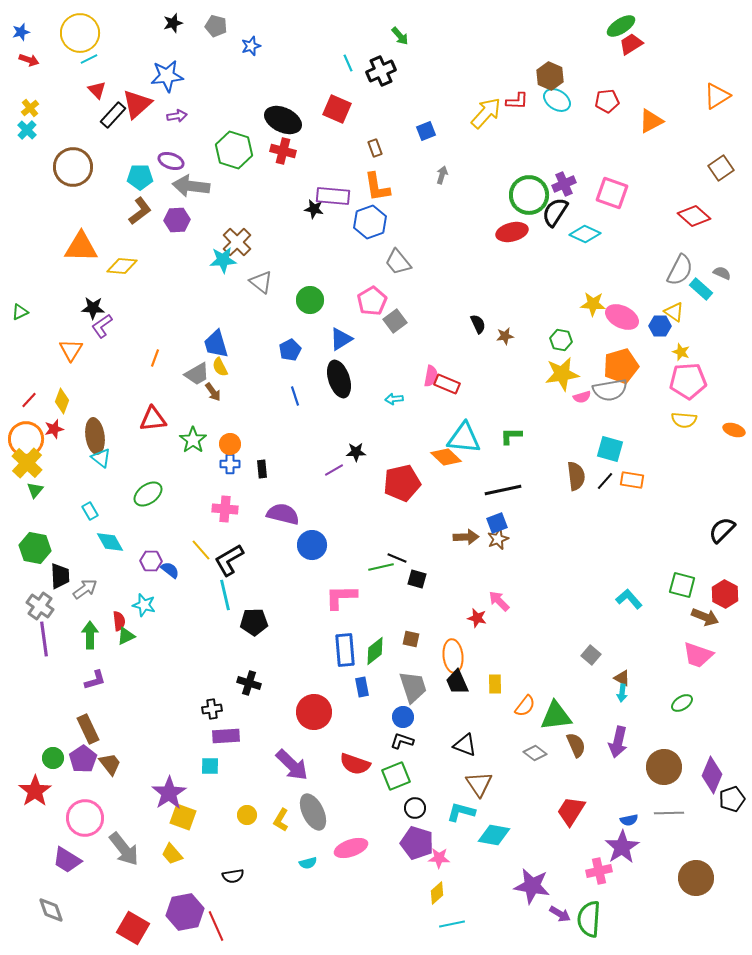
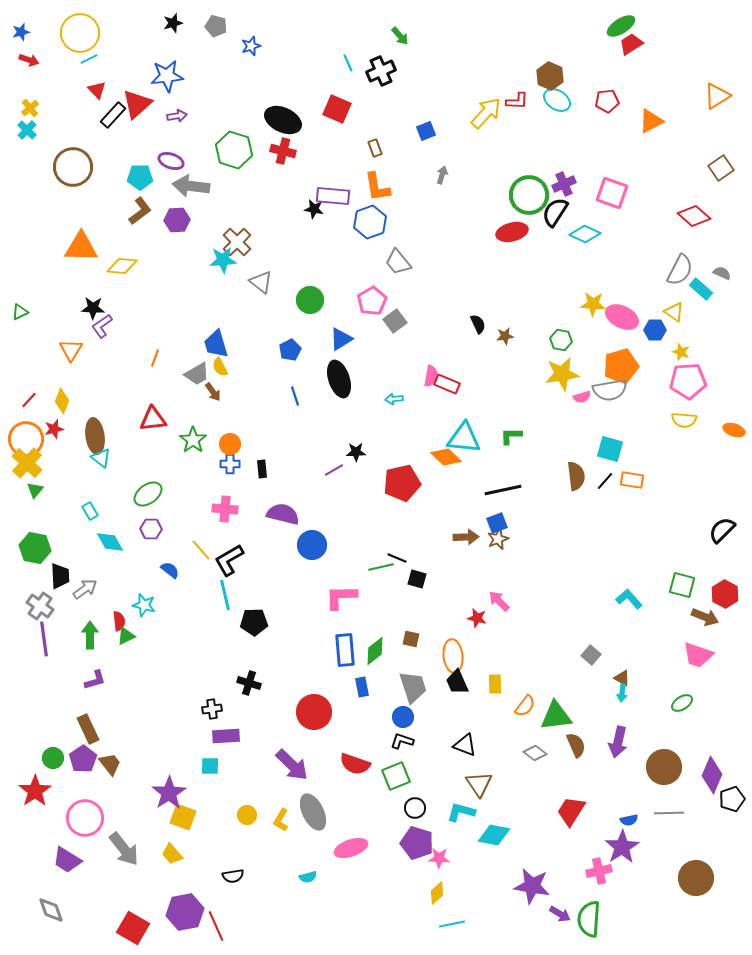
blue hexagon at (660, 326): moved 5 px left, 4 px down
purple hexagon at (151, 561): moved 32 px up
cyan semicircle at (308, 863): moved 14 px down
